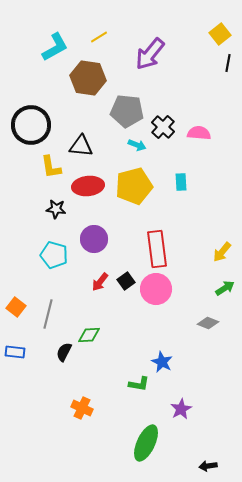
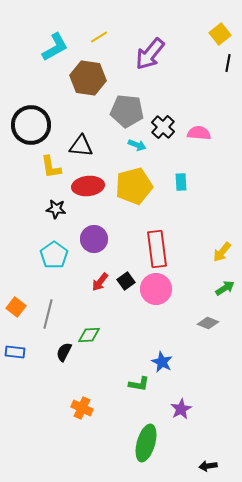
cyan pentagon: rotated 20 degrees clockwise
green ellipse: rotated 9 degrees counterclockwise
